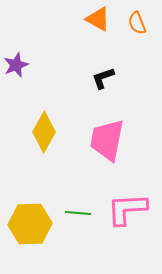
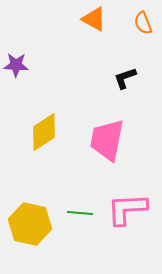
orange triangle: moved 4 px left
orange semicircle: moved 6 px right
purple star: rotated 25 degrees clockwise
black L-shape: moved 22 px right
yellow diamond: rotated 27 degrees clockwise
green line: moved 2 px right
yellow hexagon: rotated 15 degrees clockwise
